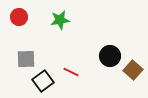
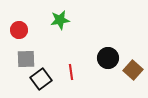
red circle: moved 13 px down
black circle: moved 2 px left, 2 px down
red line: rotated 56 degrees clockwise
black square: moved 2 px left, 2 px up
